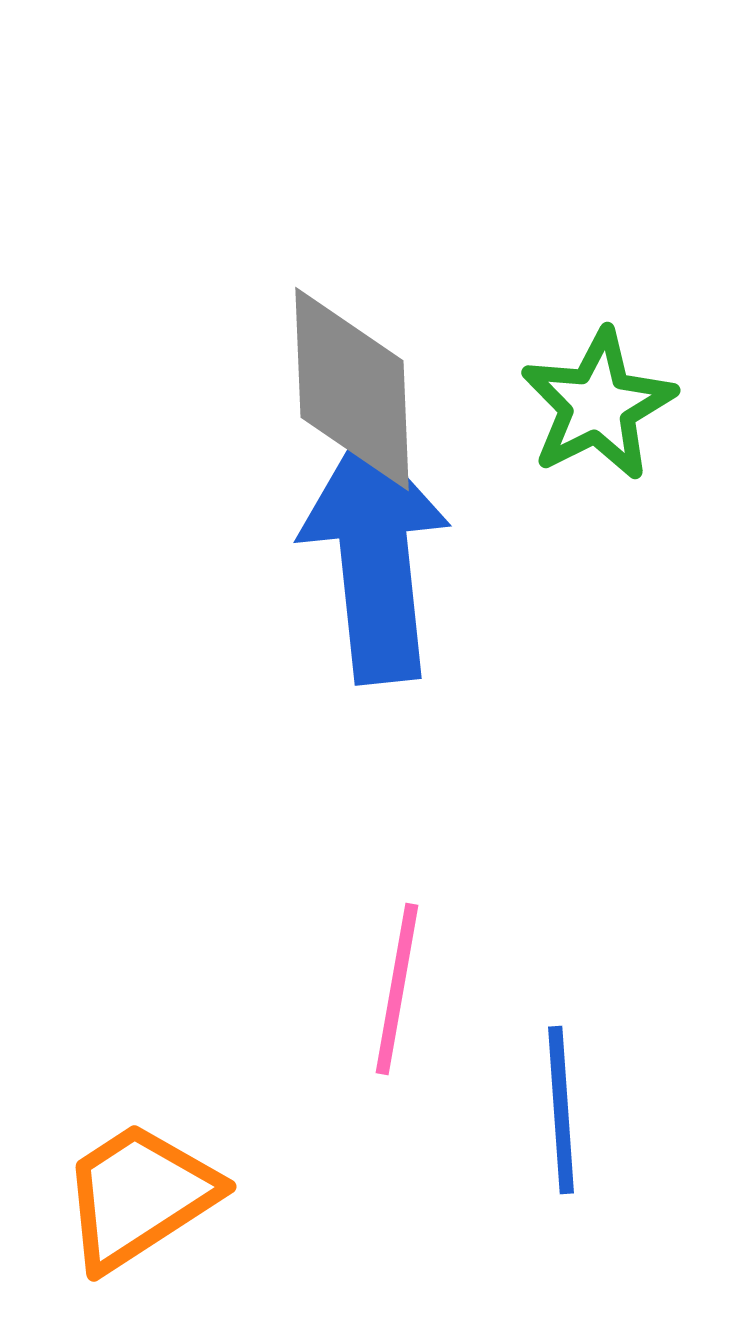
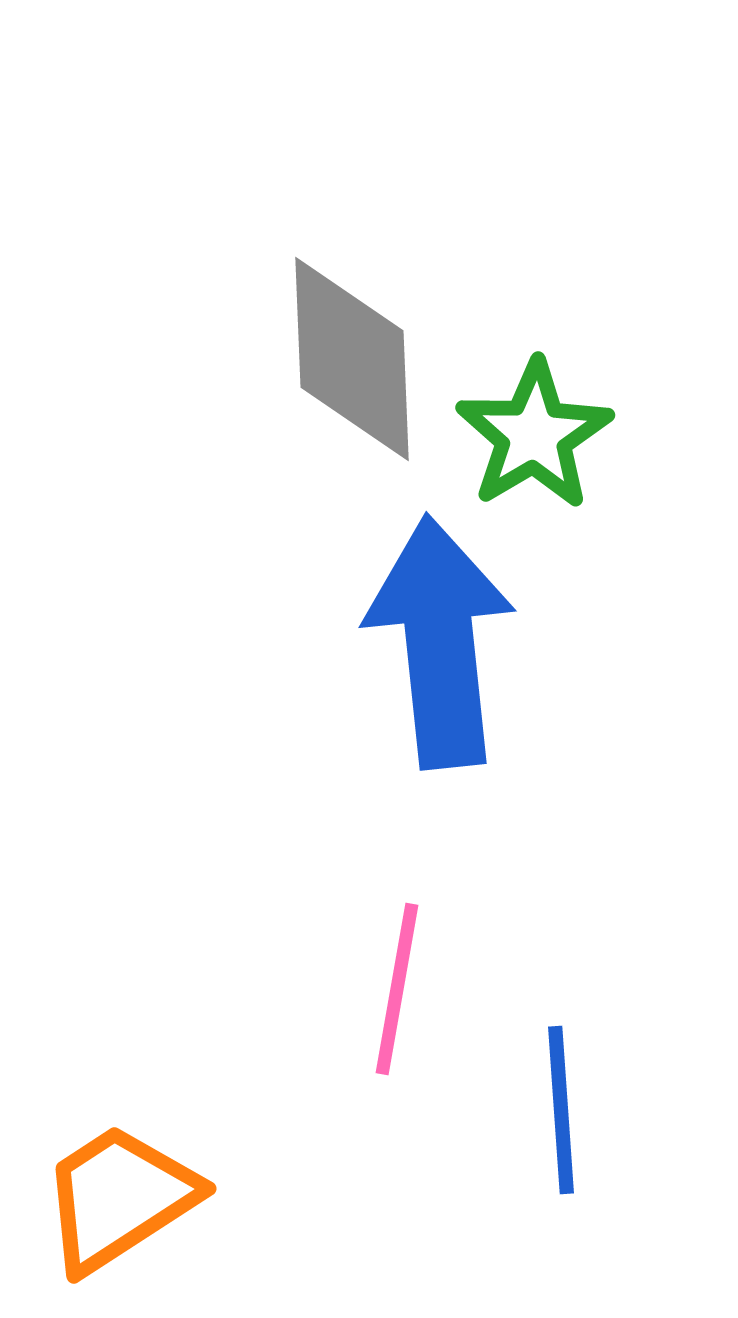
gray diamond: moved 30 px up
green star: moved 64 px left, 30 px down; rotated 4 degrees counterclockwise
blue arrow: moved 65 px right, 85 px down
orange trapezoid: moved 20 px left, 2 px down
